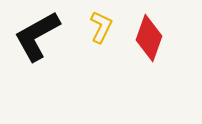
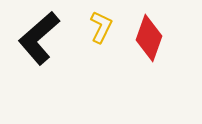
black L-shape: moved 2 px right, 2 px down; rotated 12 degrees counterclockwise
